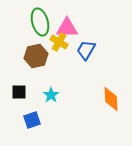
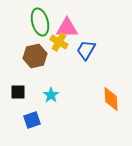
brown hexagon: moved 1 px left
black square: moved 1 px left
